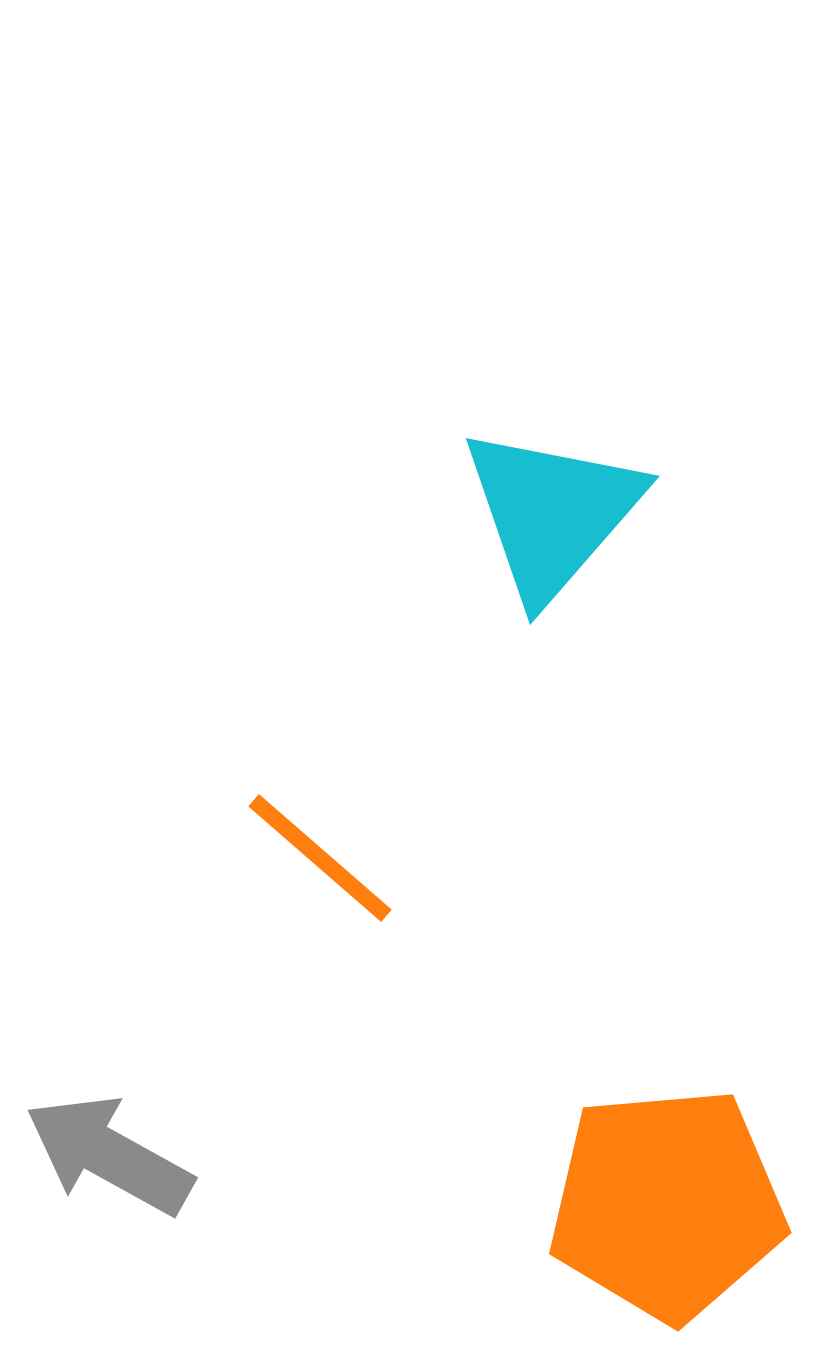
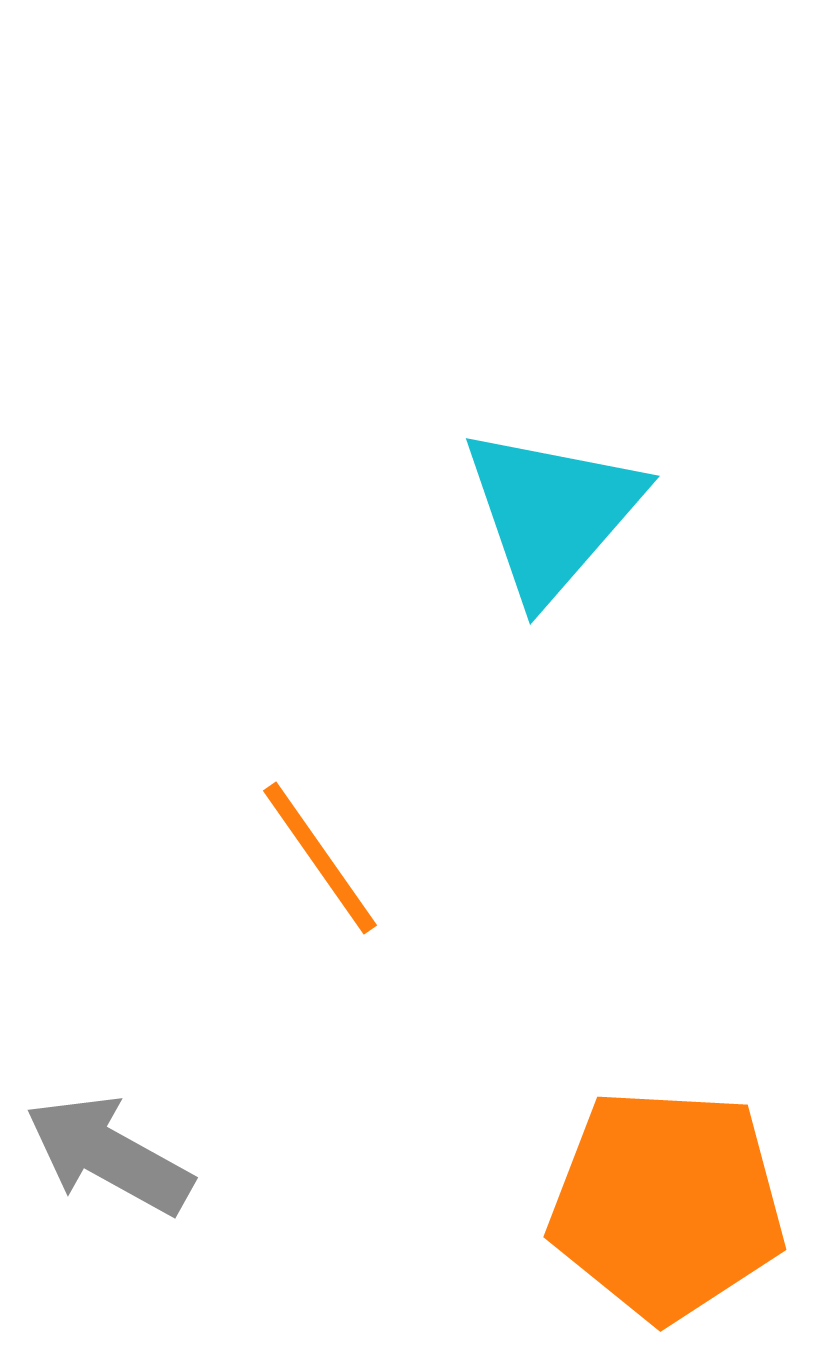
orange line: rotated 14 degrees clockwise
orange pentagon: rotated 8 degrees clockwise
